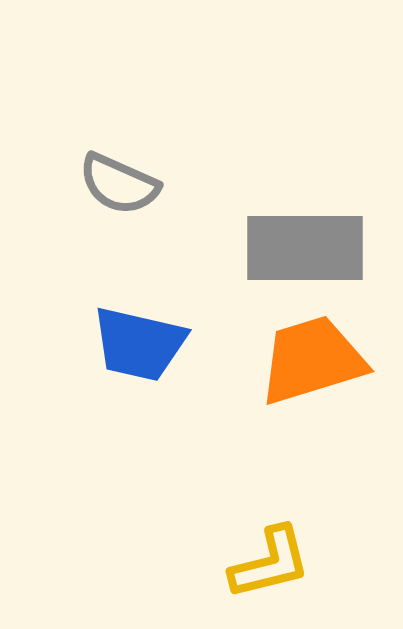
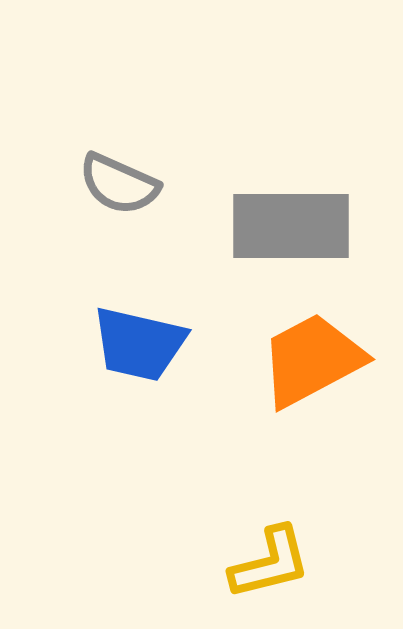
gray rectangle: moved 14 px left, 22 px up
orange trapezoid: rotated 11 degrees counterclockwise
